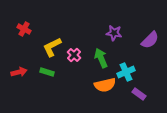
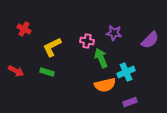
pink cross: moved 13 px right, 14 px up; rotated 32 degrees counterclockwise
red arrow: moved 3 px left, 1 px up; rotated 42 degrees clockwise
purple rectangle: moved 9 px left, 8 px down; rotated 56 degrees counterclockwise
